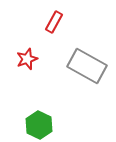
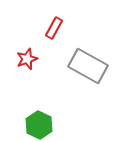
red rectangle: moved 6 px down
gray rectangle: moved 1 px right
